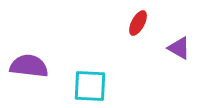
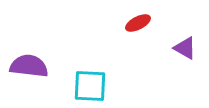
red ellipse: rotated 35 degrees clockwise
purple triangle: moved 6 px right
